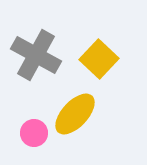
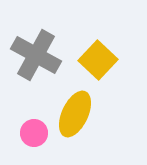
yellow square: moved 1 px left, 1 px down
yellow ellipse: rotated 18 degrees counterclockwise
